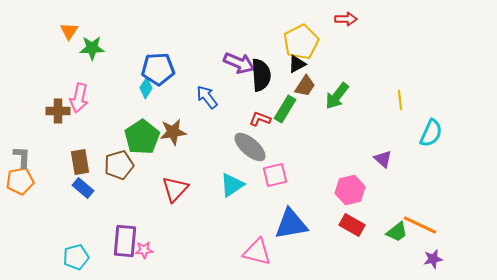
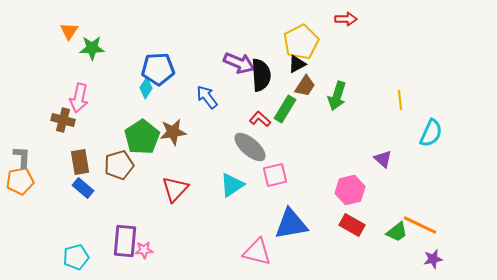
green arrow: rotated 20 degrees counterclockwise
brown cross: moved 5 px right, 9 px down; rotated 15 degrees clockwise
red L-shape: rotated 20 degrees clockwise
